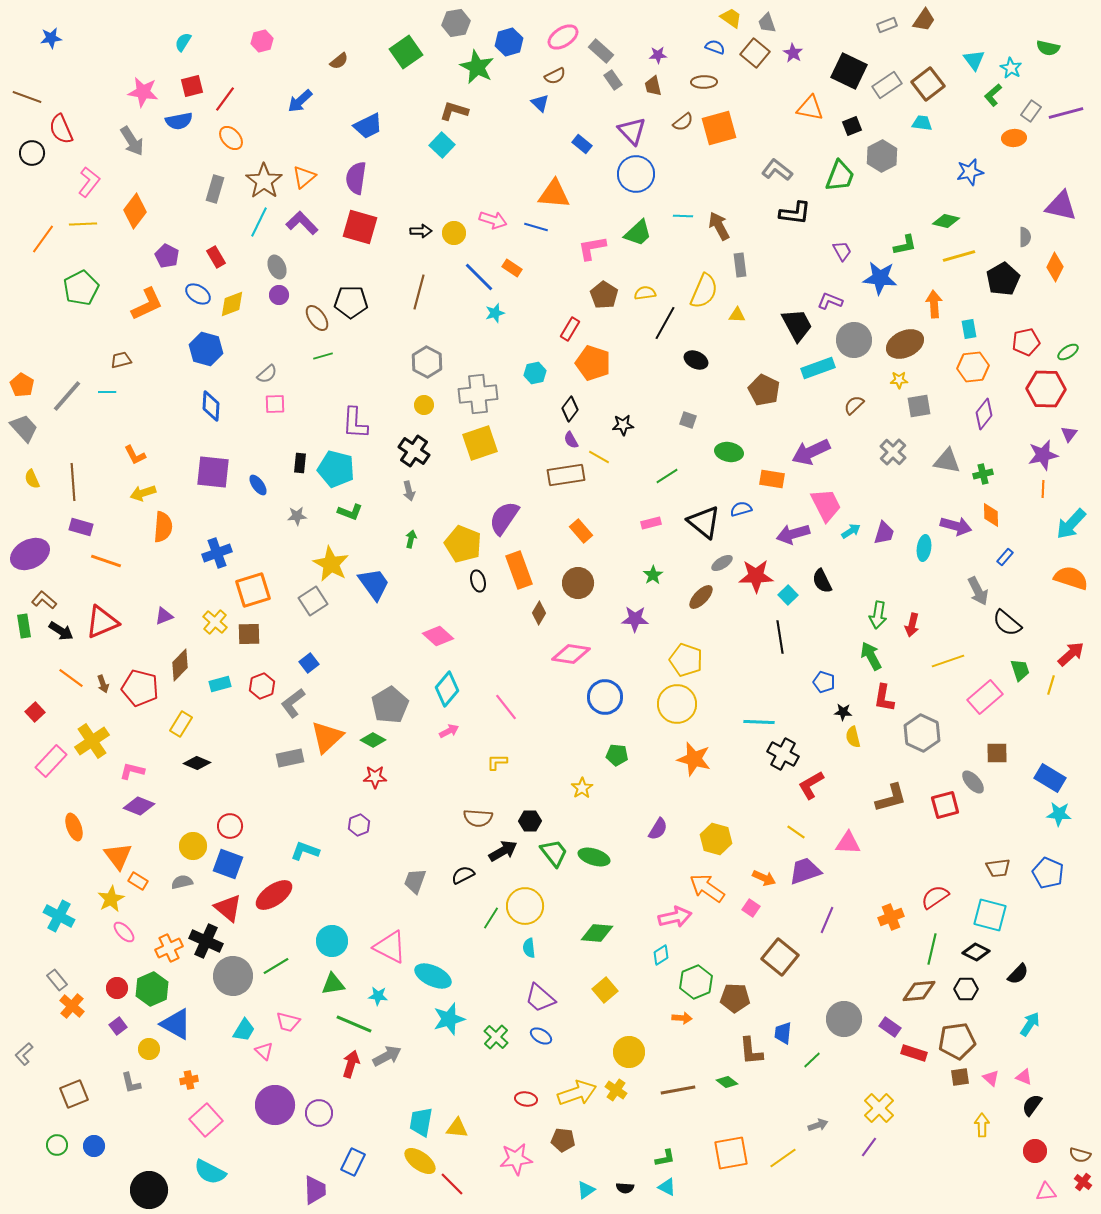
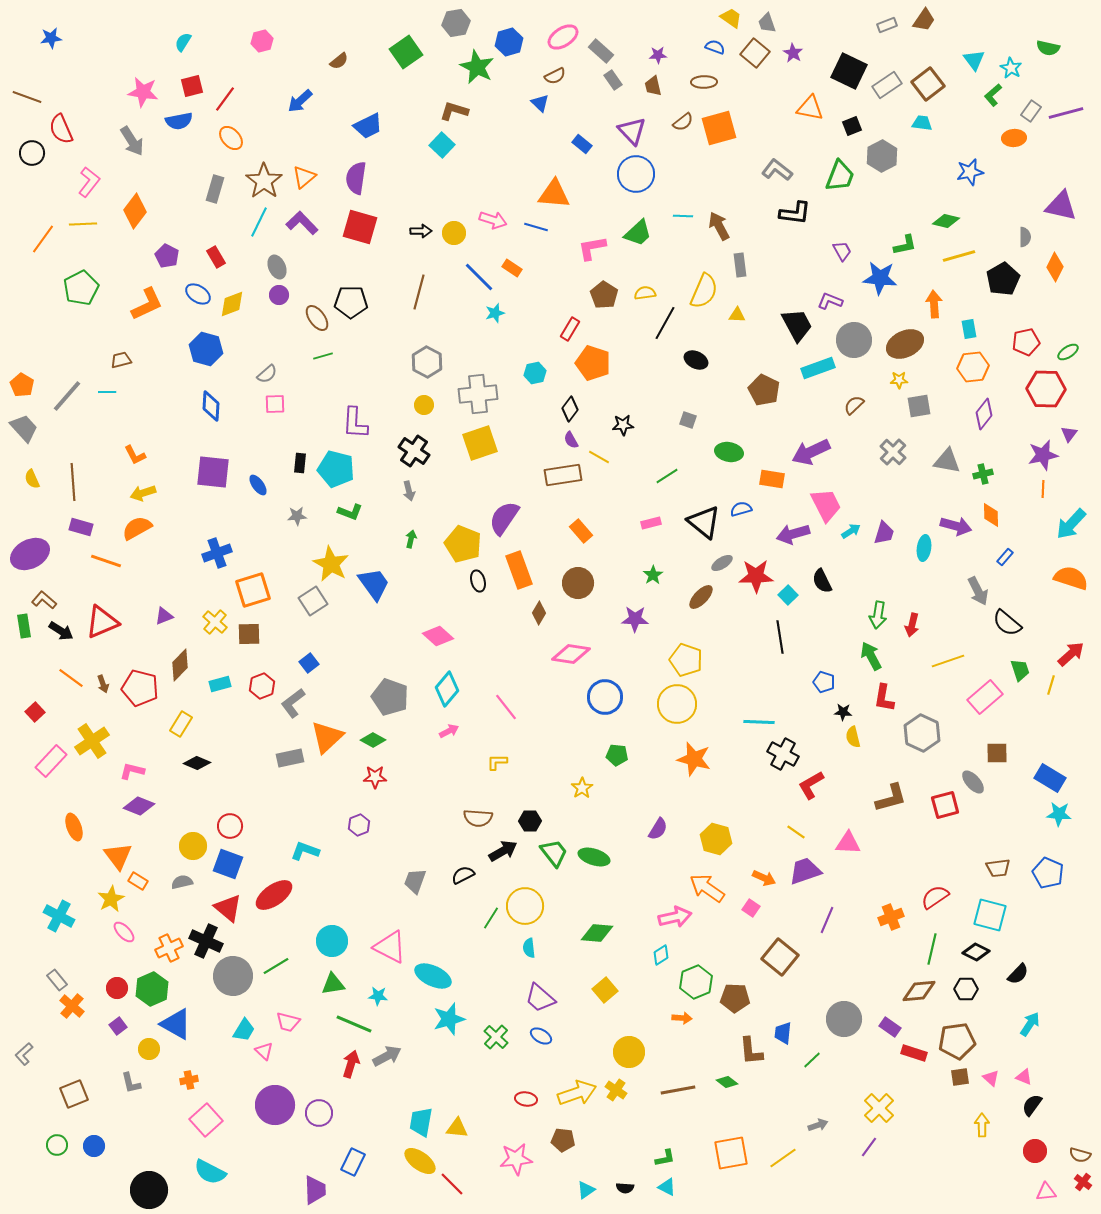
brown rectangle at (566, 475): moved 3 px left
orange semicircle at (163, 527): moved 26 px left, 1 px down; rotated 124 degrees counterclockwise
gray pentagon at (390, 705): moved 8 px up; rotated 21 degrees counterclockwise
